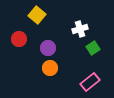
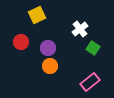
yellow square: rotated 24 degrees clockwise
white cross: rotated 21 degrees counterclockwise
red circle: moved 2 px right, 3 px down
green square: rotated 24 degrees counterclockwise
orange circle: moved 2 px up
